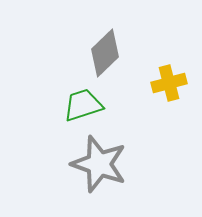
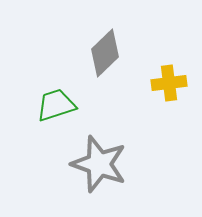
yellow cross: rotated 8 degrees clockwise
green trapezoid: moved 27 px left
